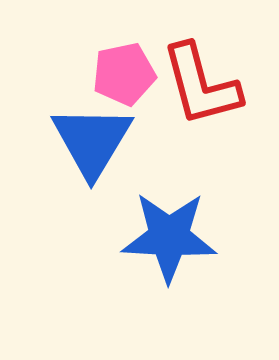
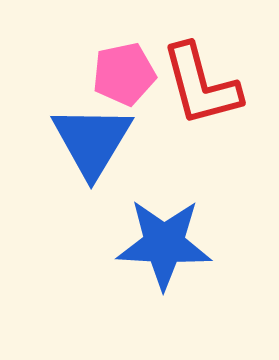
blue star: moved 5 px left, 7 px down
